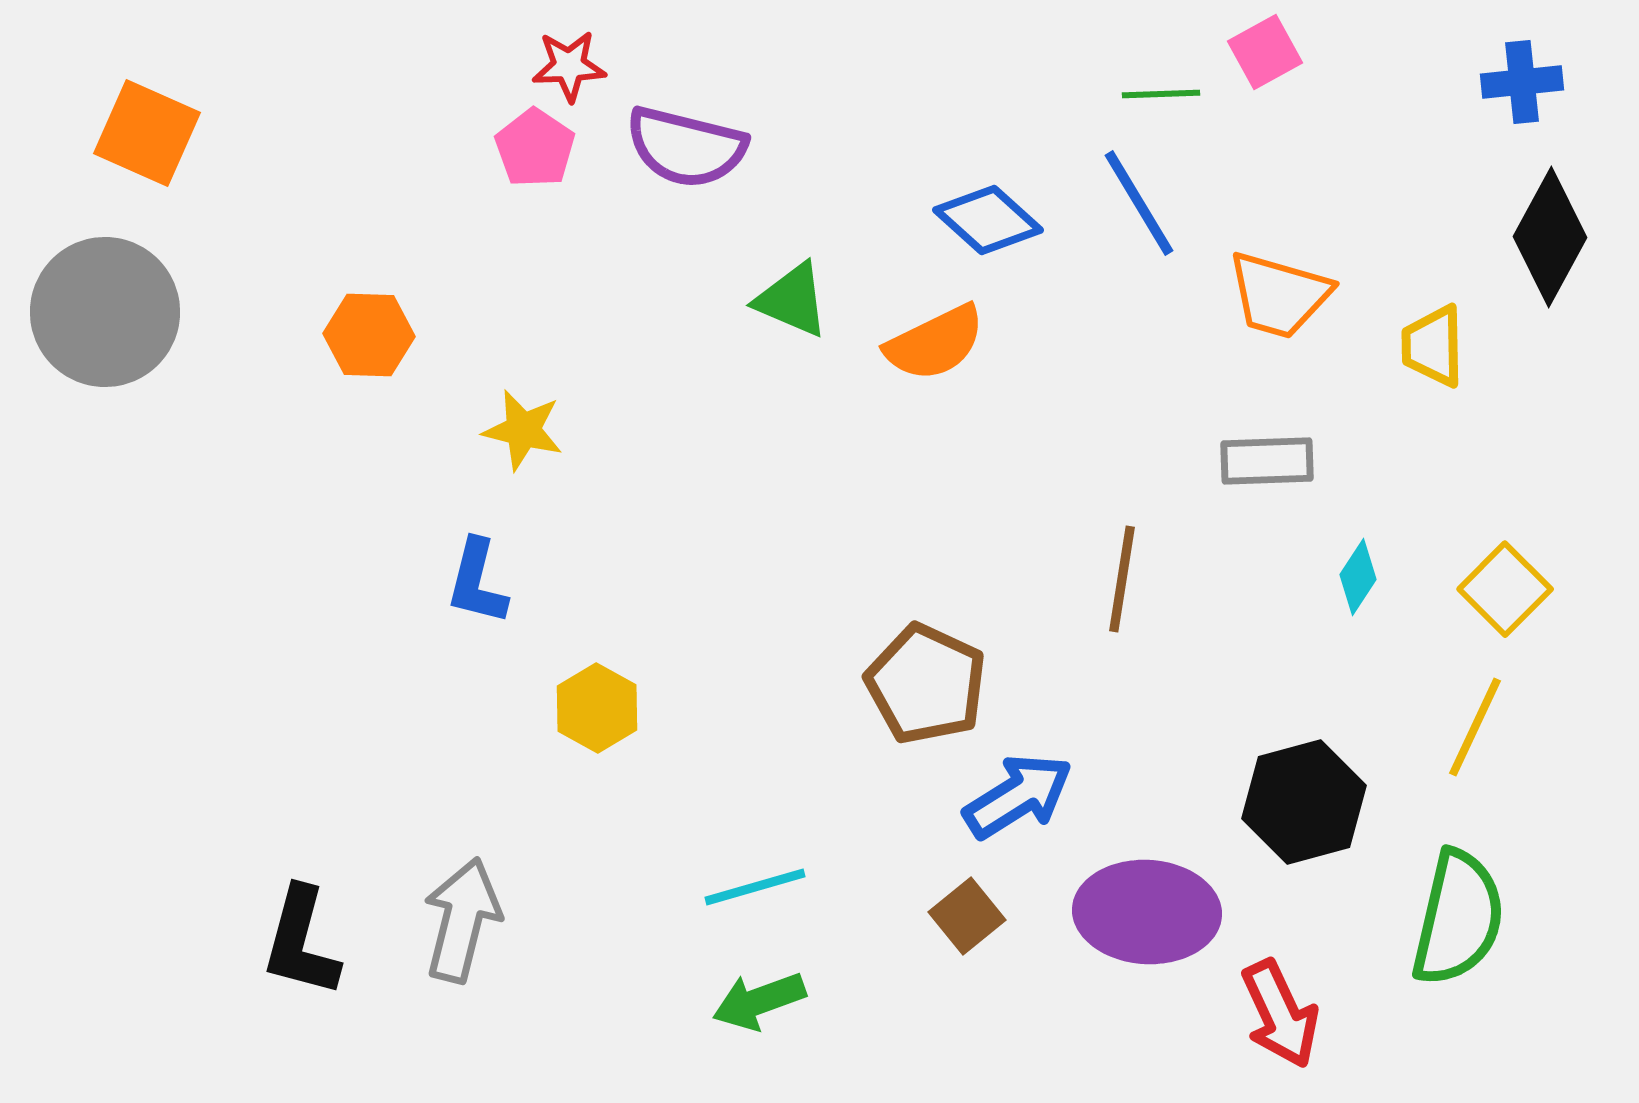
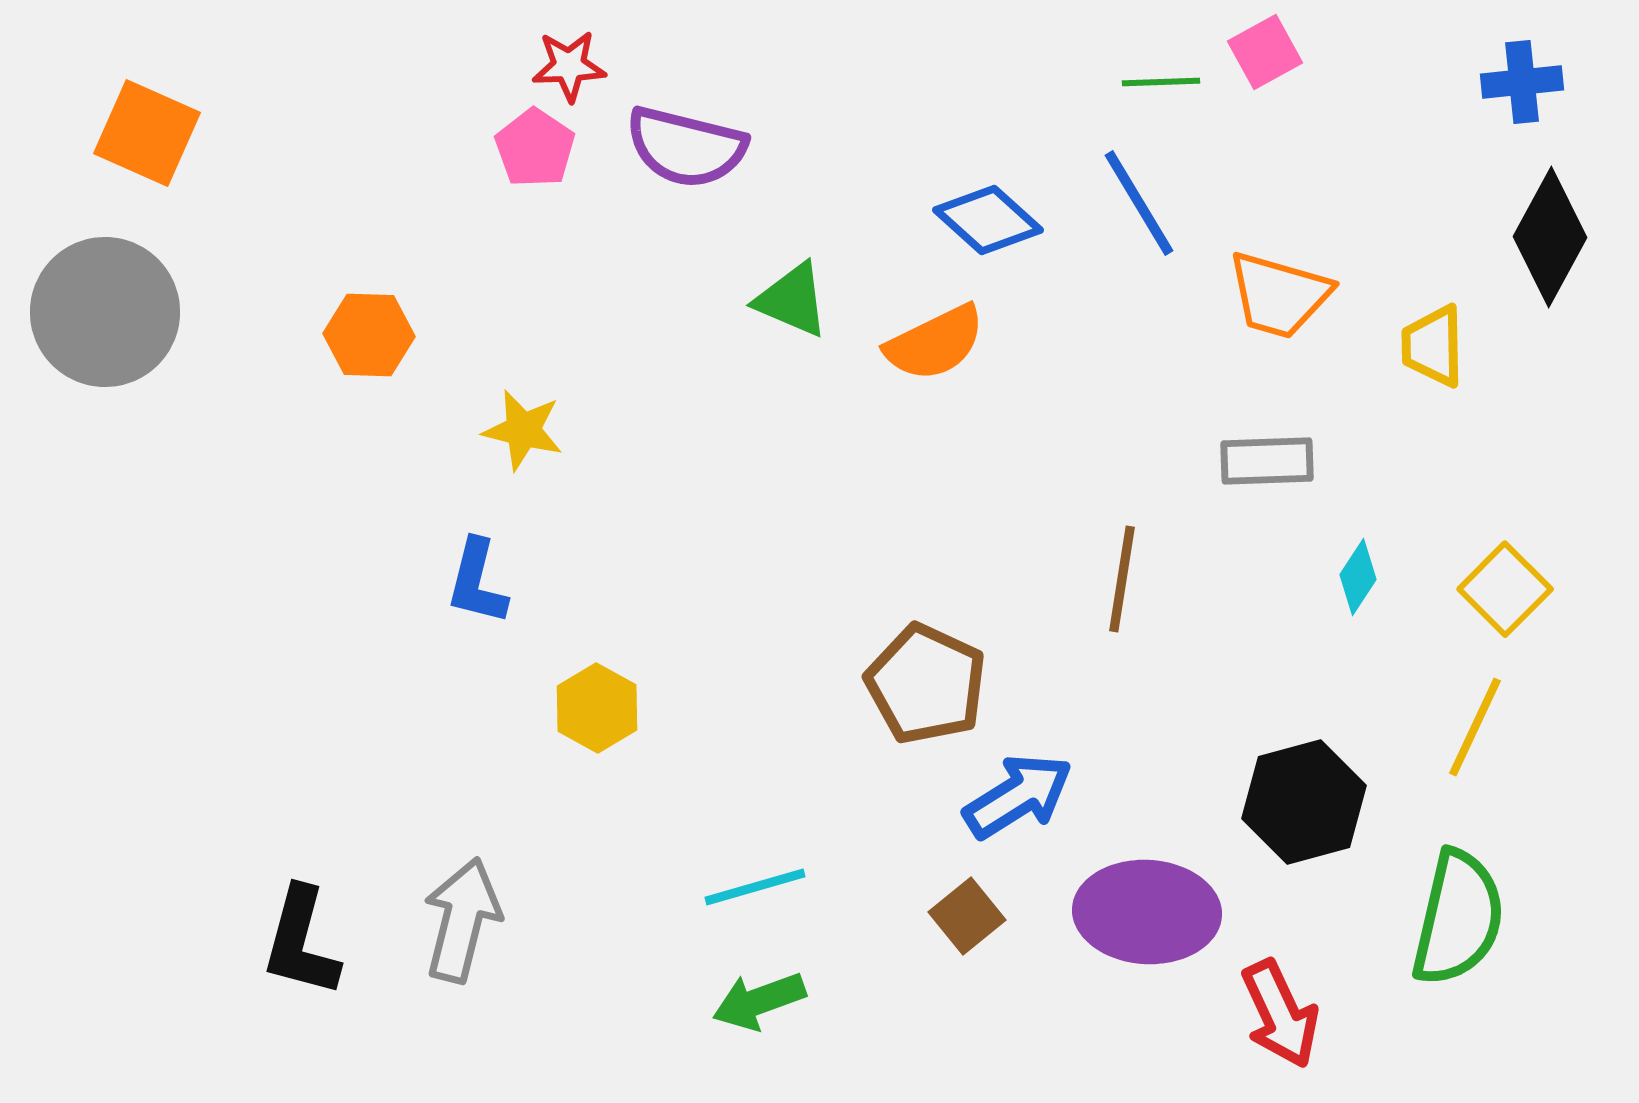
green line: moved 12 px up
